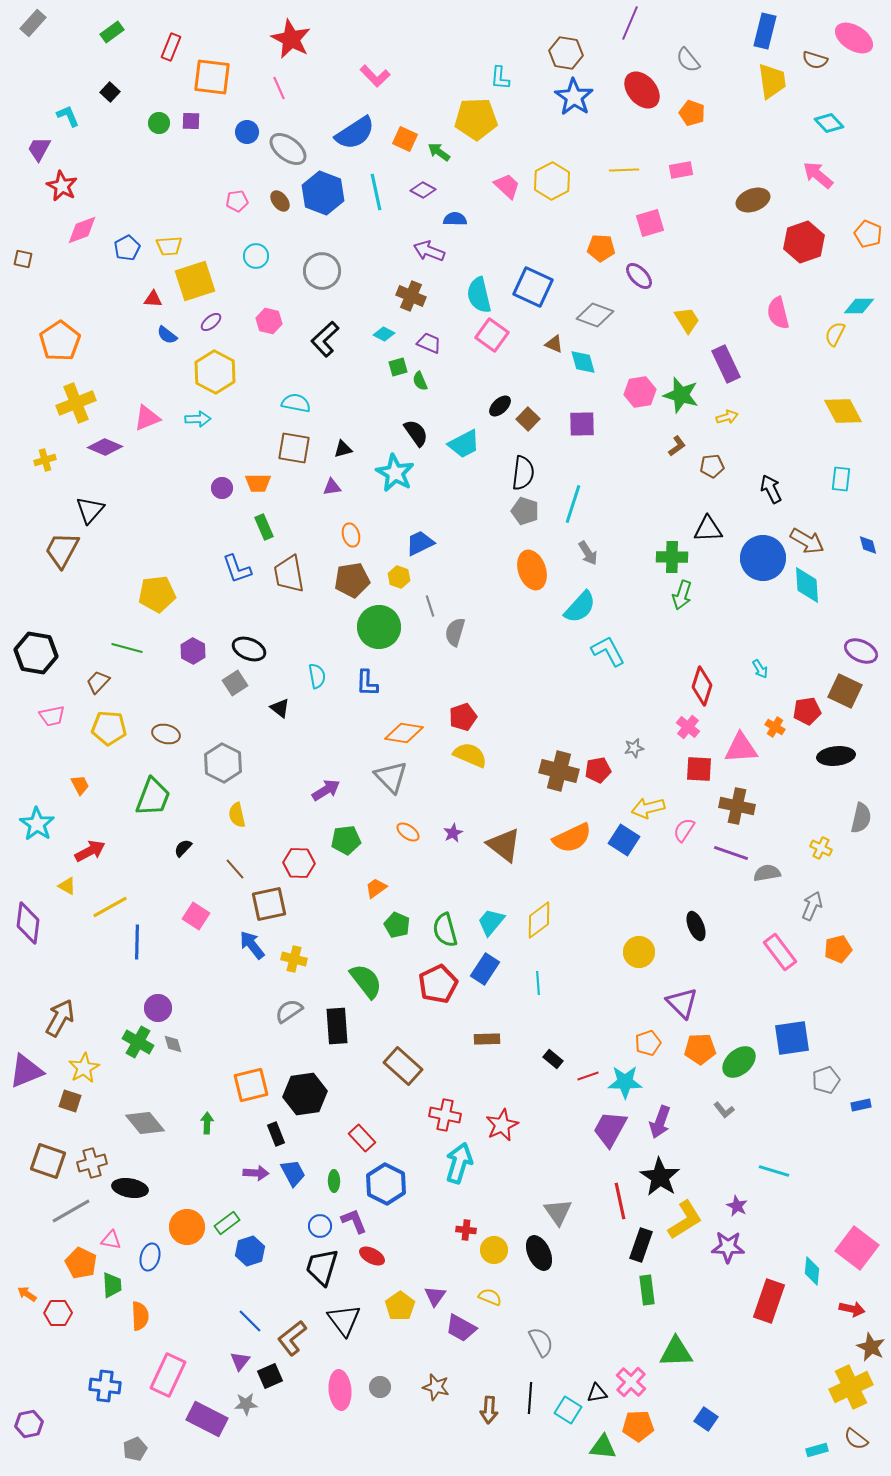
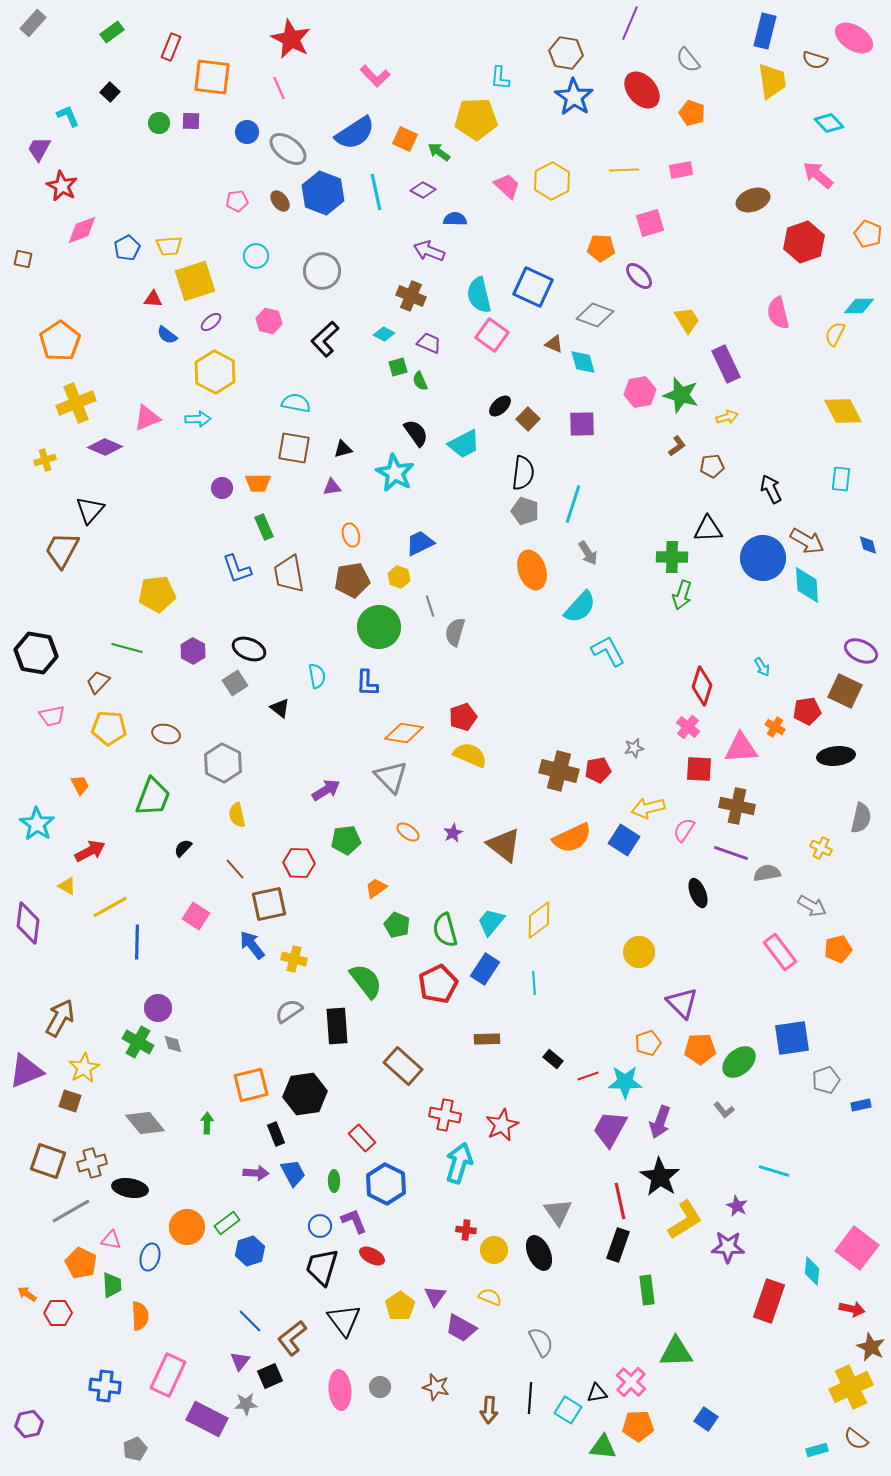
cyan arrow at (760, 669): moved 2 px right, 2 px up
gray arrow at (812, 906): rotated 96 degrees clockwise
black ellipse at (696, 926): moved 2 px right, 33 px up
cyan line at (538, 983): moved 4 px left
black rectangle at (641, 1245): moved 23 px left
